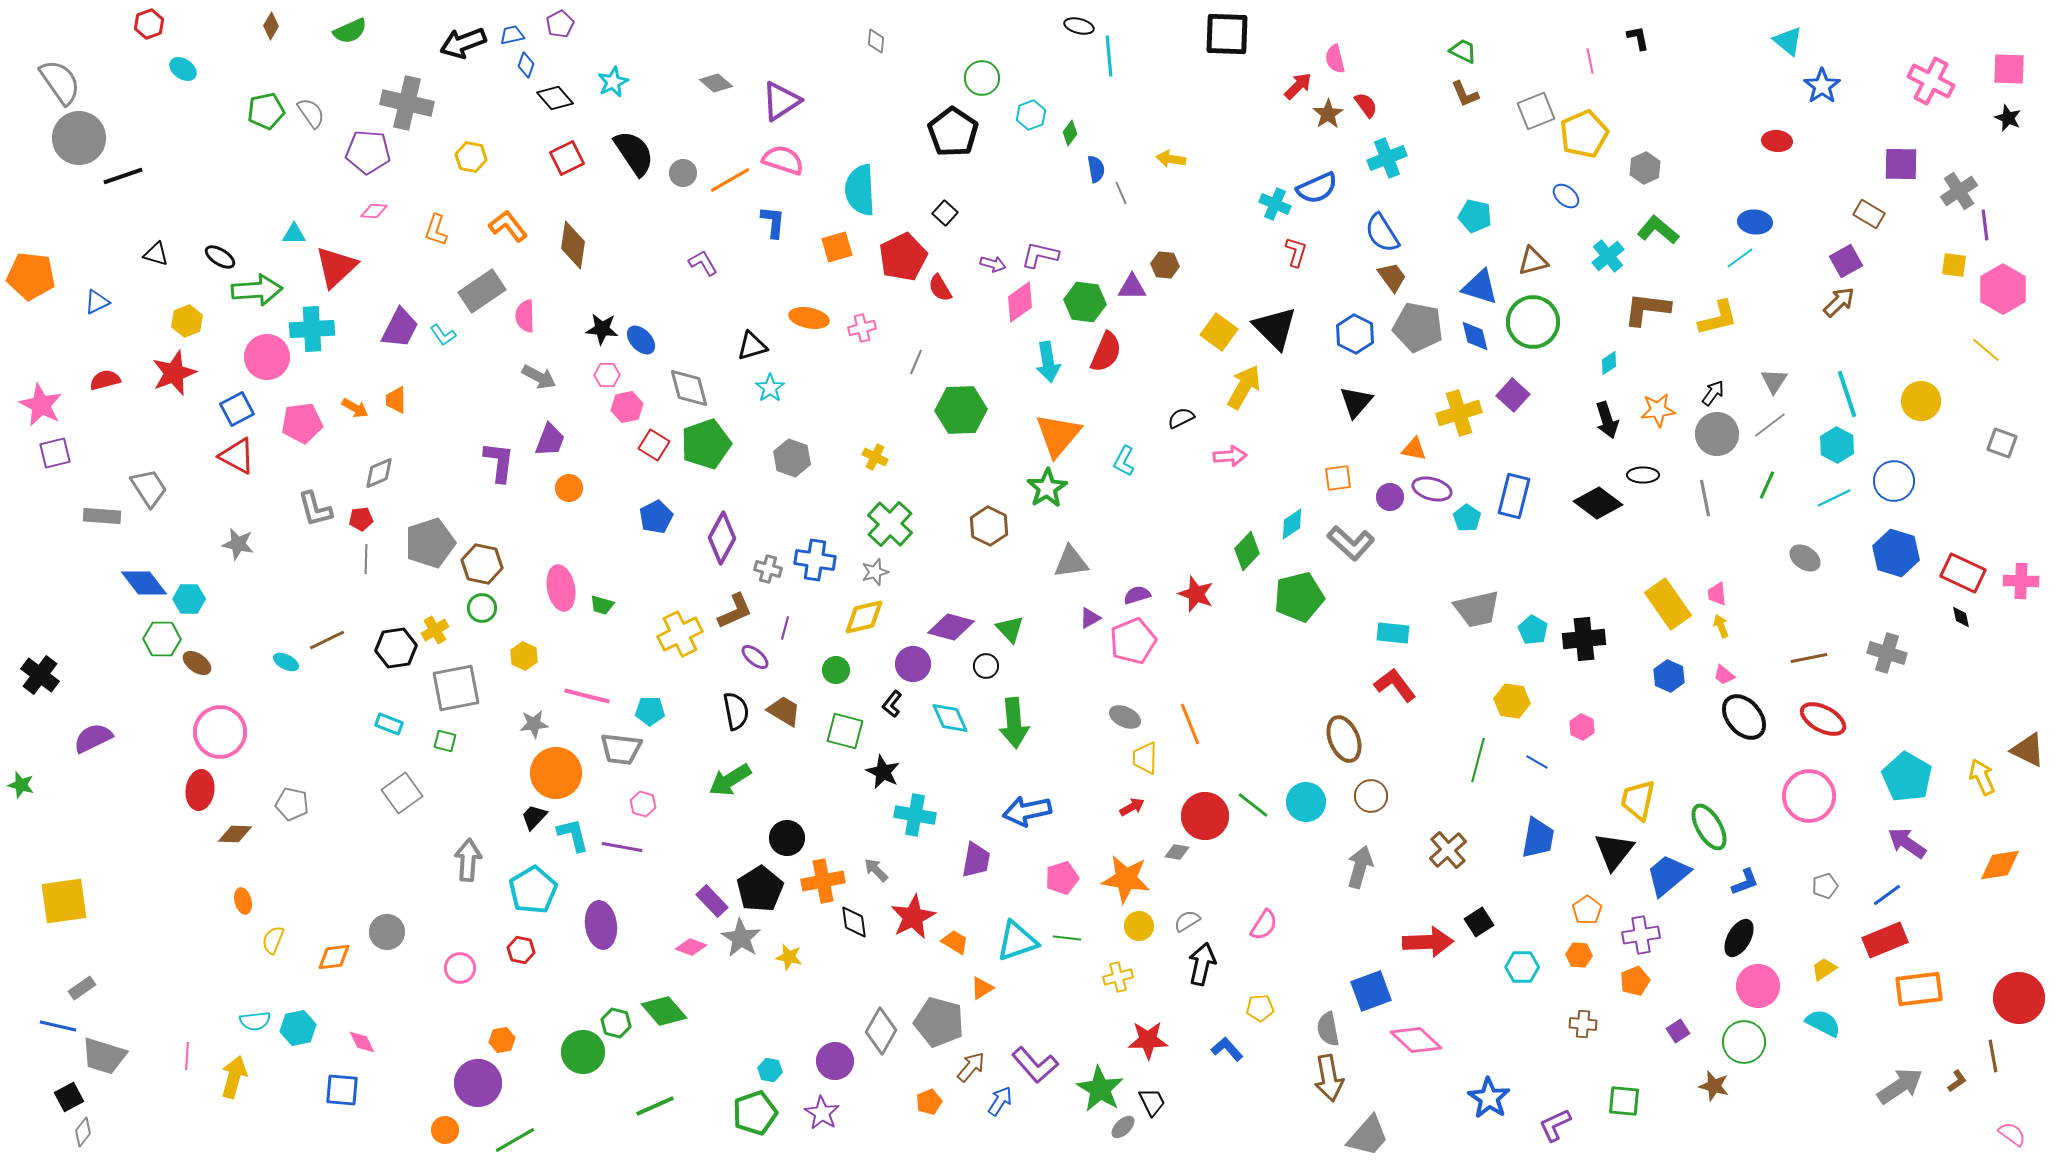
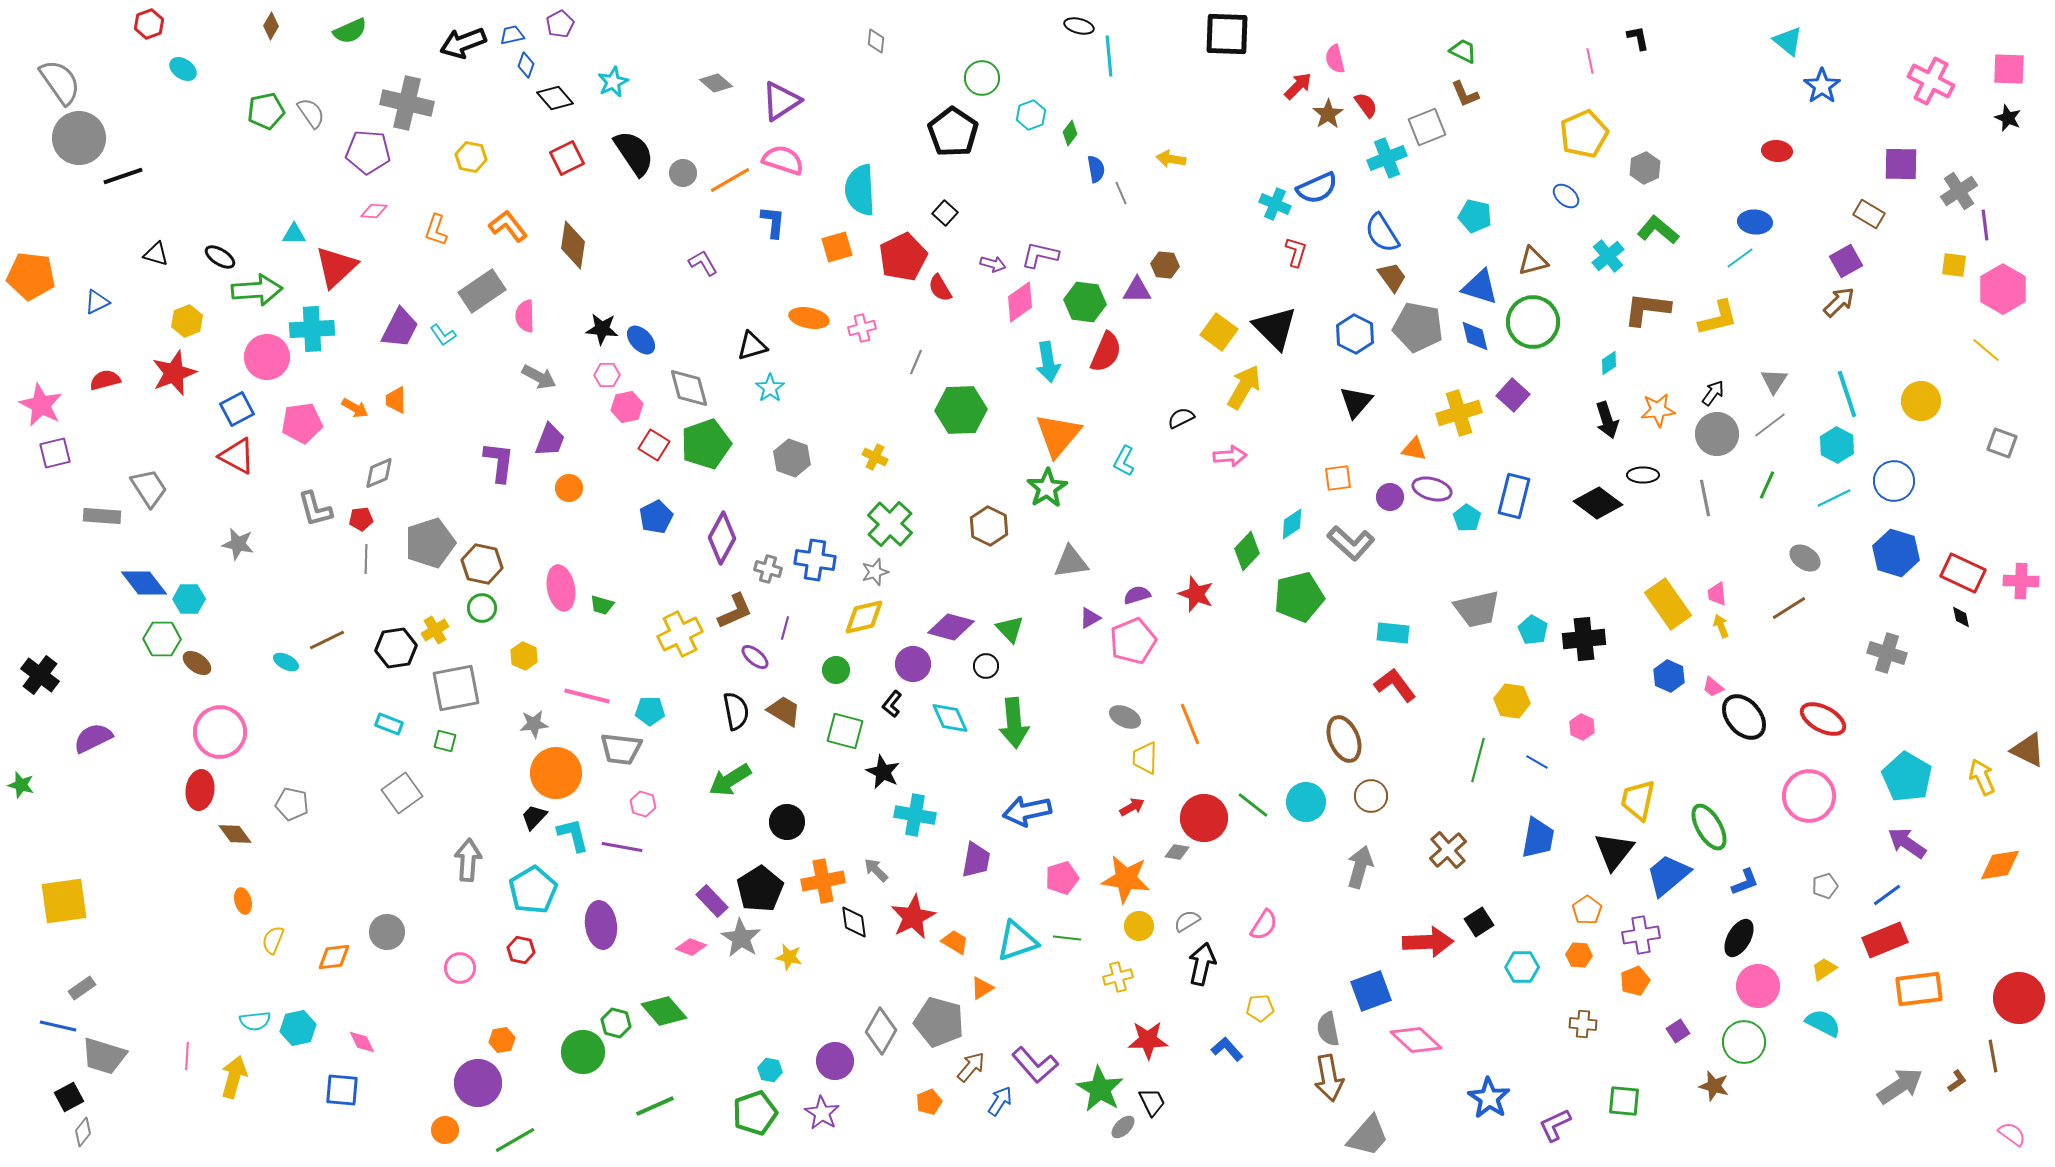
gray square at (1536, 111): moved 109 px left, 16 px down
red ellipse at (1777, 141): moved 10 px down
purple triangle at (1132, 287): moved 5 px right, 3 px down
brown line at (1809, 658): moved 20 px left, 50 px up; rotated 21 degrees counterclockwise
pink trapezoid at (1724, 675): moved 11 px left, 12 px down
red circle at (1205, 816): moved 1 px left, 2 px down
brown diamond at (235, 834): rotated 52 degrees clockwise
black circle at (787, 838): moved 16 px up
